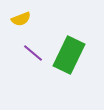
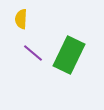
yellow semicircle: rotated 114 degrees clockwise
